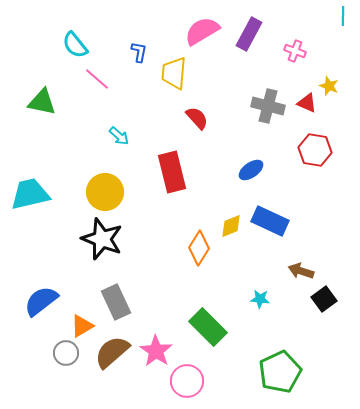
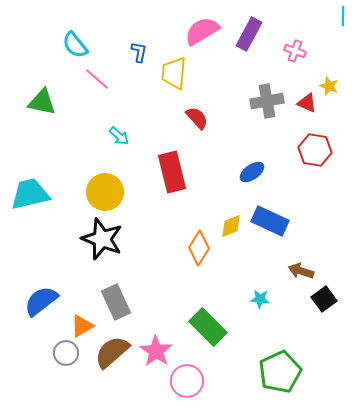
gray cross: moved 1 px left, 5 px up; rotated 24 degrees counterclockwise
blue ellipse: moved 1 px right, 2 px down
